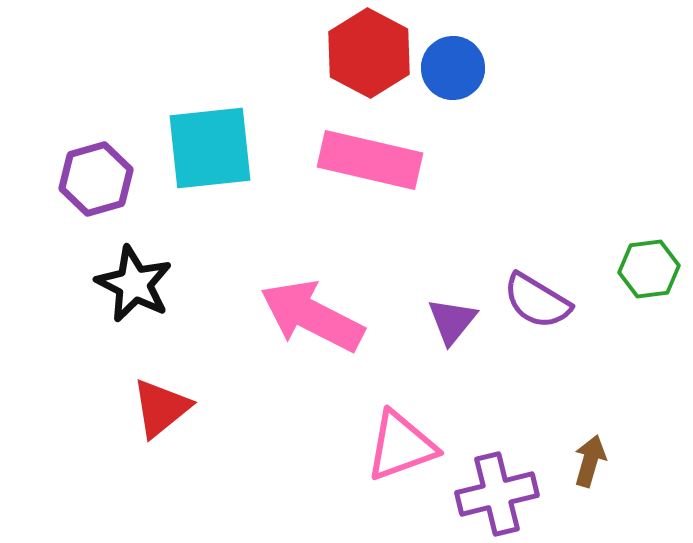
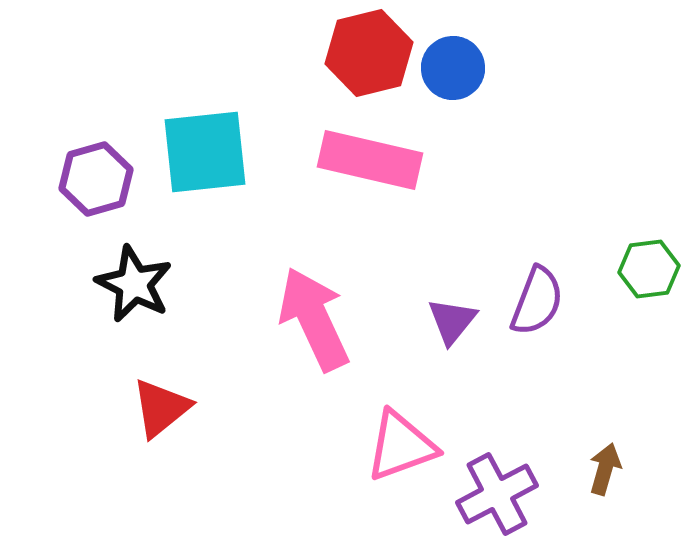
red hexagon: rotated 18 degrees clockwise
cyan square: moved 5 px left, 4 px down
purple semicircle: rotated 100 degrees counterclockwise
pink arrow: moved 2 px right, 3 px down; rotated 38 degrees clockwise
brown arrow: moved 15 px right, 8 px down
purple cross: rotated 14 degrees counterclockwise
